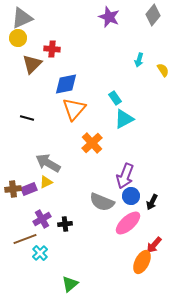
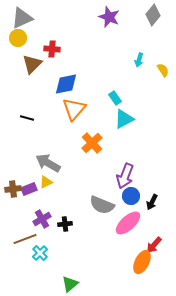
gray semicircle: moved 3 px down
